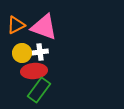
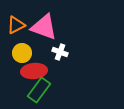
white cross: moved 20 px right; rotated 28 degrees clockwise
